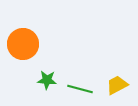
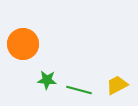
green line: moved 1 px left, 1 px down
